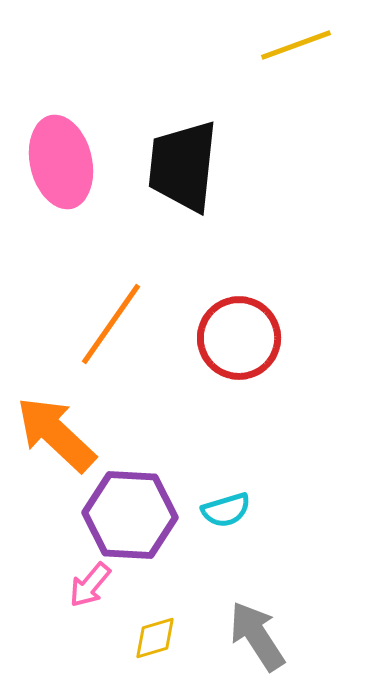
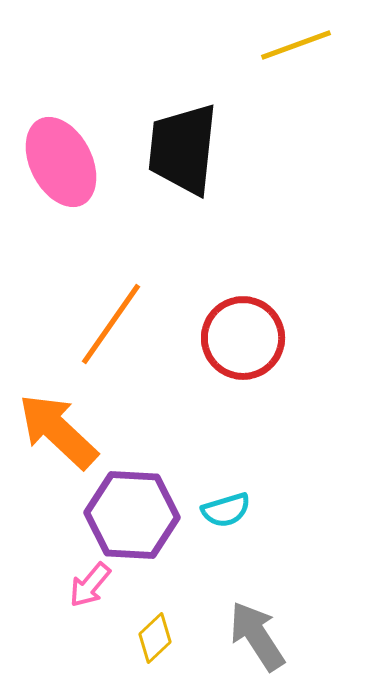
pink ellipse: rotated 14 degrees counterclockwise
black trapezoid: moved 17 px up
red circle: moved 4 px right
orange arrow: moved 2 px right, 3 px up
purple hexagon: moved 2 px right
yellow diamond: rotated 27 degrees counterclockwise
